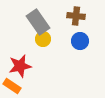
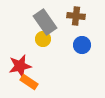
gray rectangle: moved 7 px right
blue circle: moved 2 px right, 4 px down
orange rectangle: moved 17 px right, 4 px up
